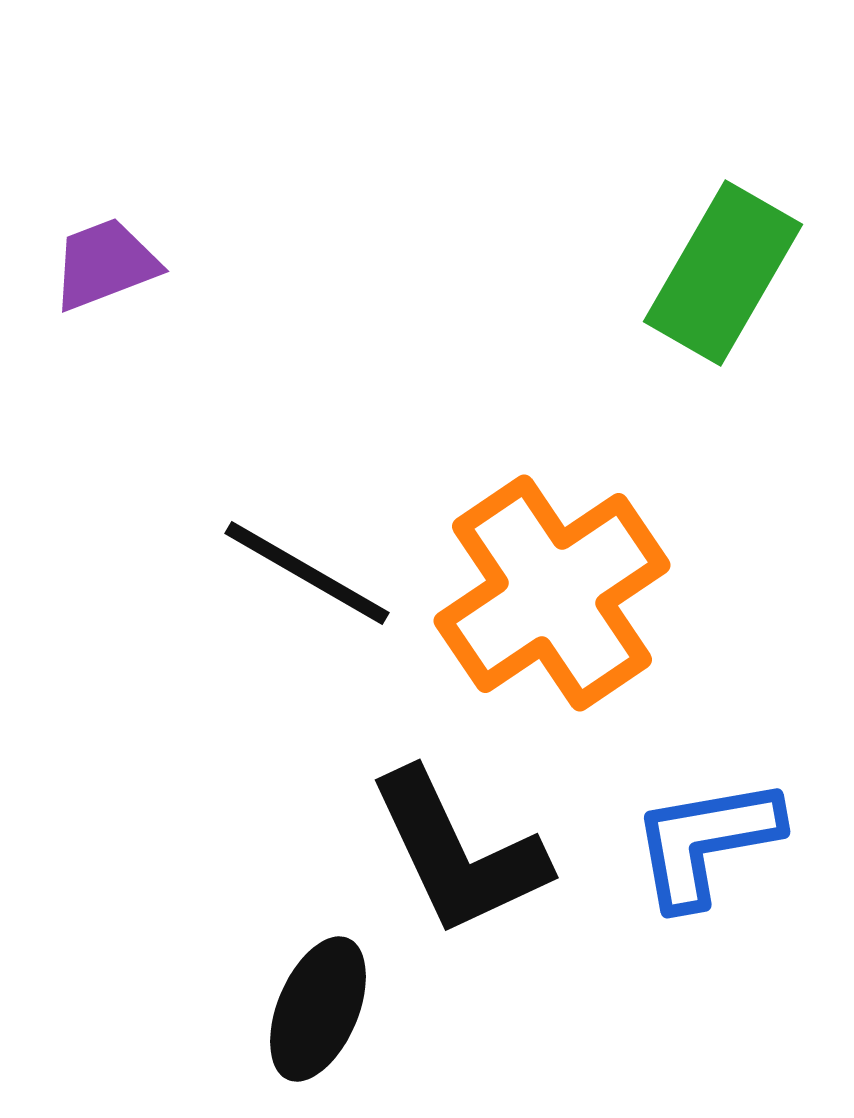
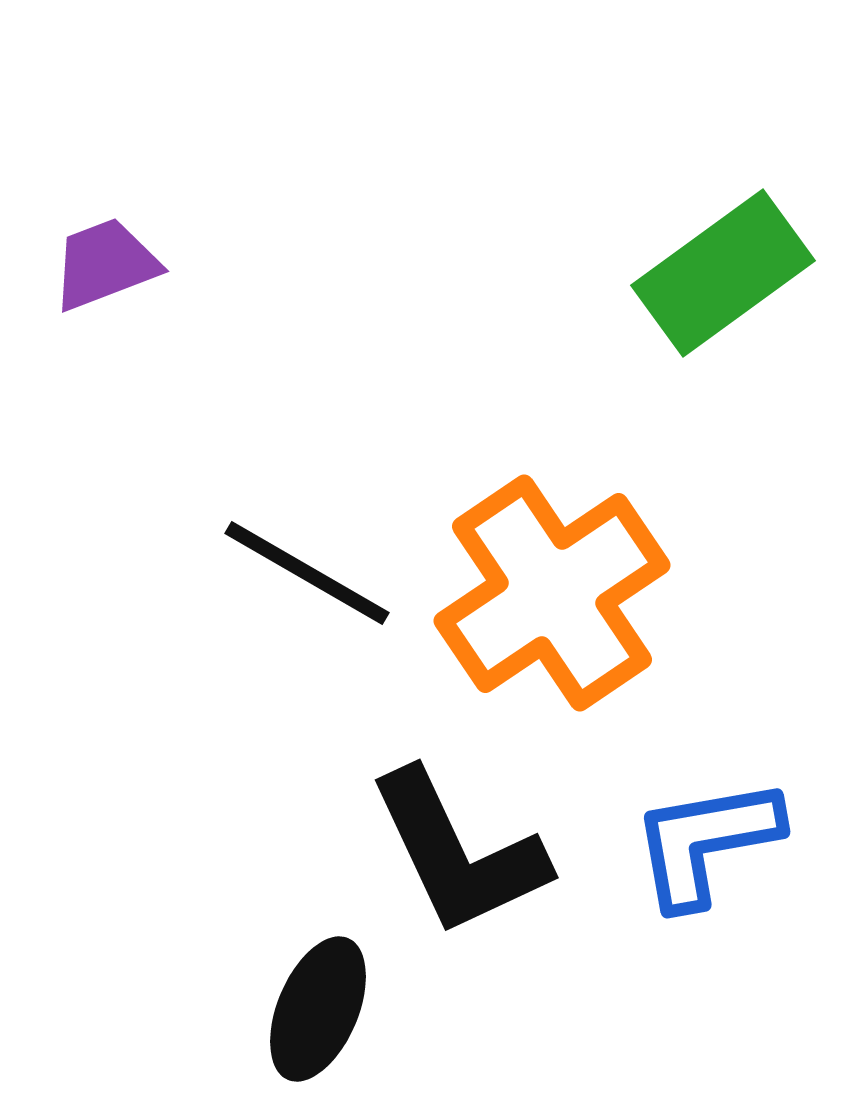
green rectangle: rotated 24 degrees clockwise
